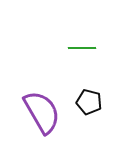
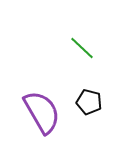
green line: rotated 44 degrees clockwise
